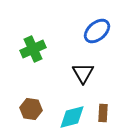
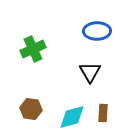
blue ellipse: rotated 40 degrees clockwise
black triangle: moved 7 px right, 1 px up
